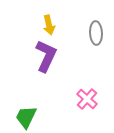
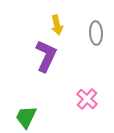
yellow arrow: moved 8 px right
